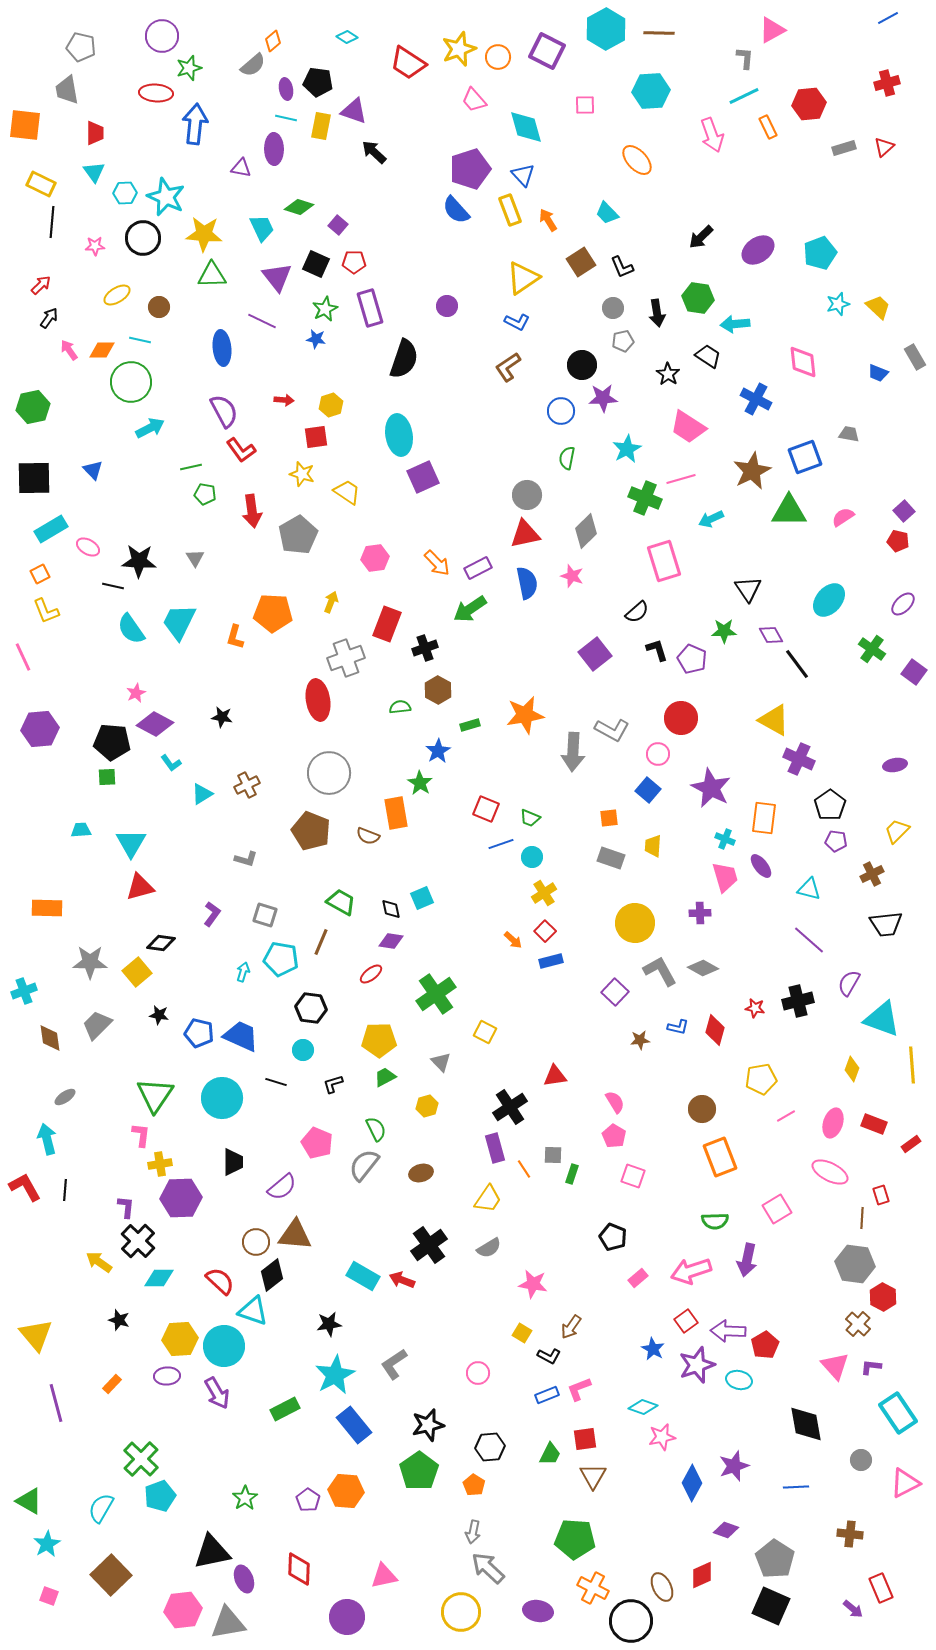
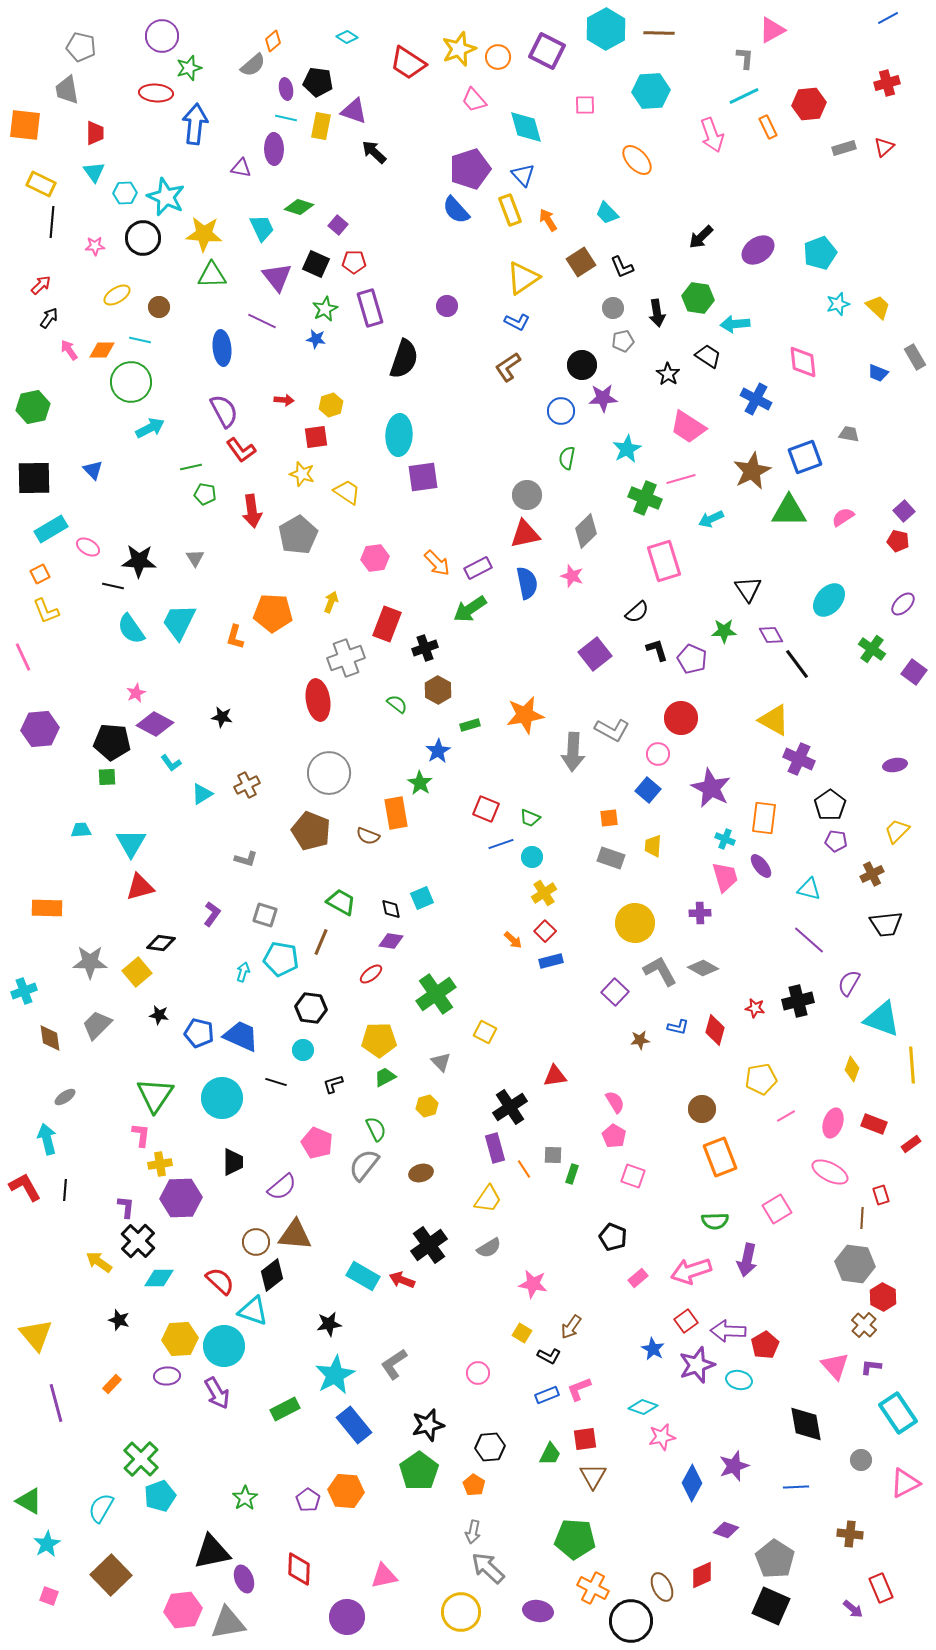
cyan ellipse at (399, 435): rotated 12 degrees clockwise
purple square at (423, 477): rotated 16 degrees clockwise
green semicircle at (400, 707): moved 3 px left, 3 px up; rotated 45 degrees clockwise
brown cross at (858, 1324): moved 6 px right, 1 px down
